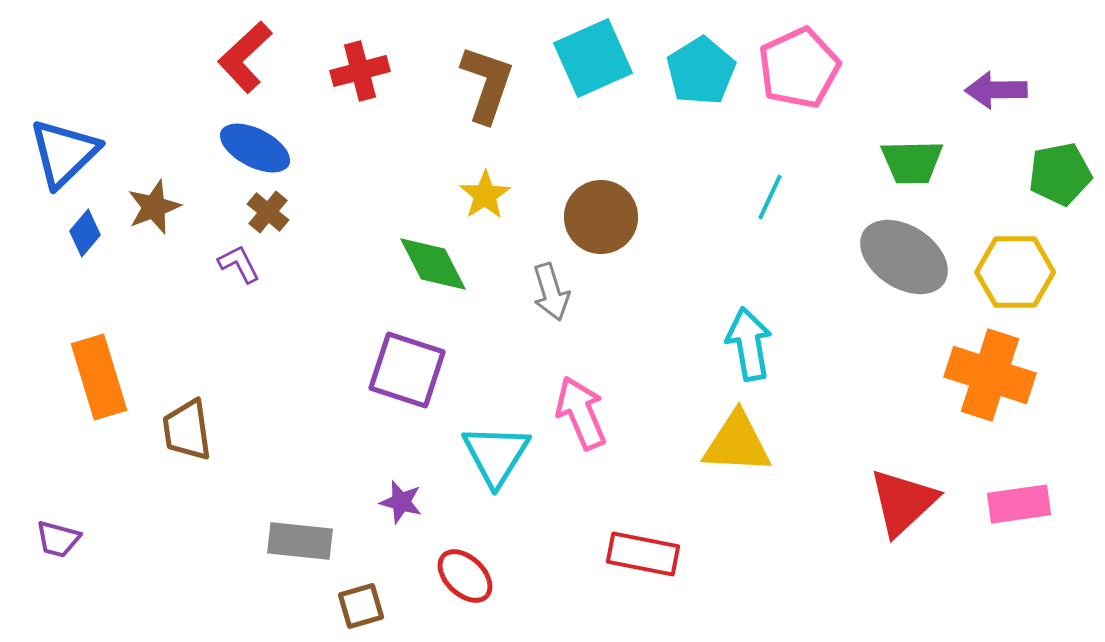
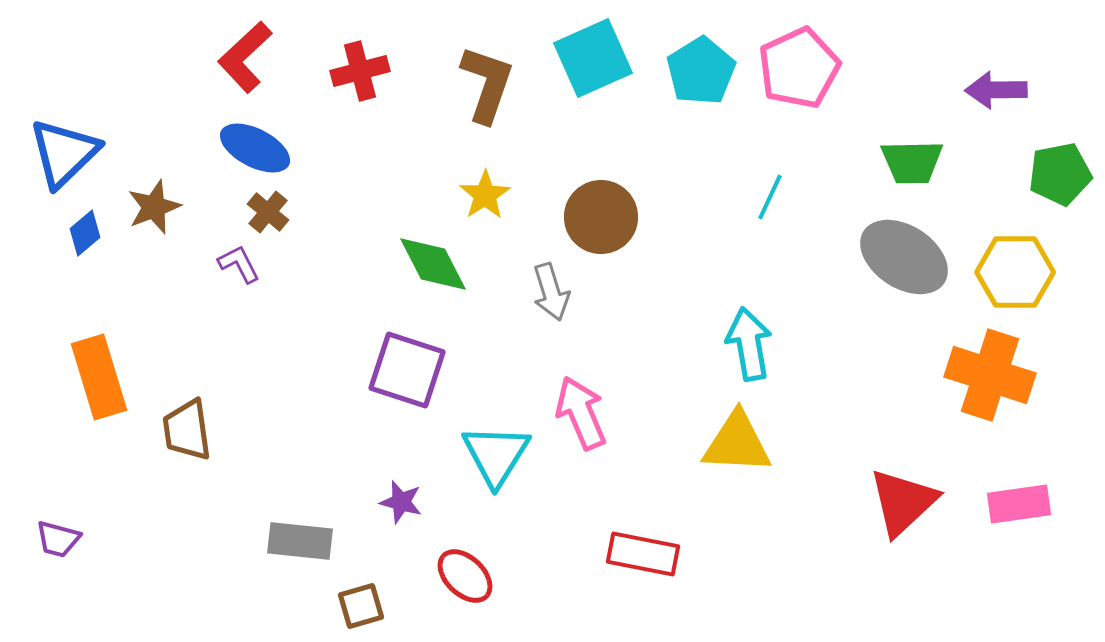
blue diamond: rotated 9 degrees clockwise
